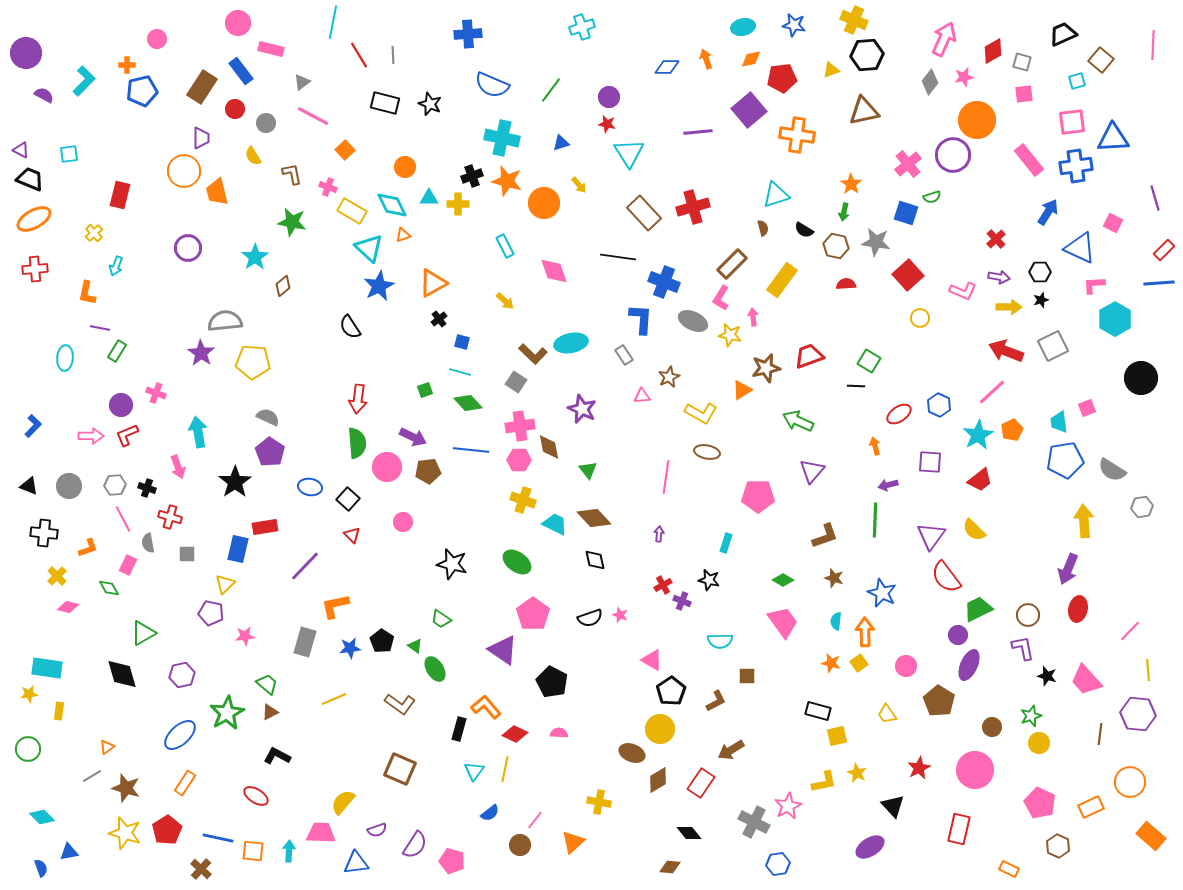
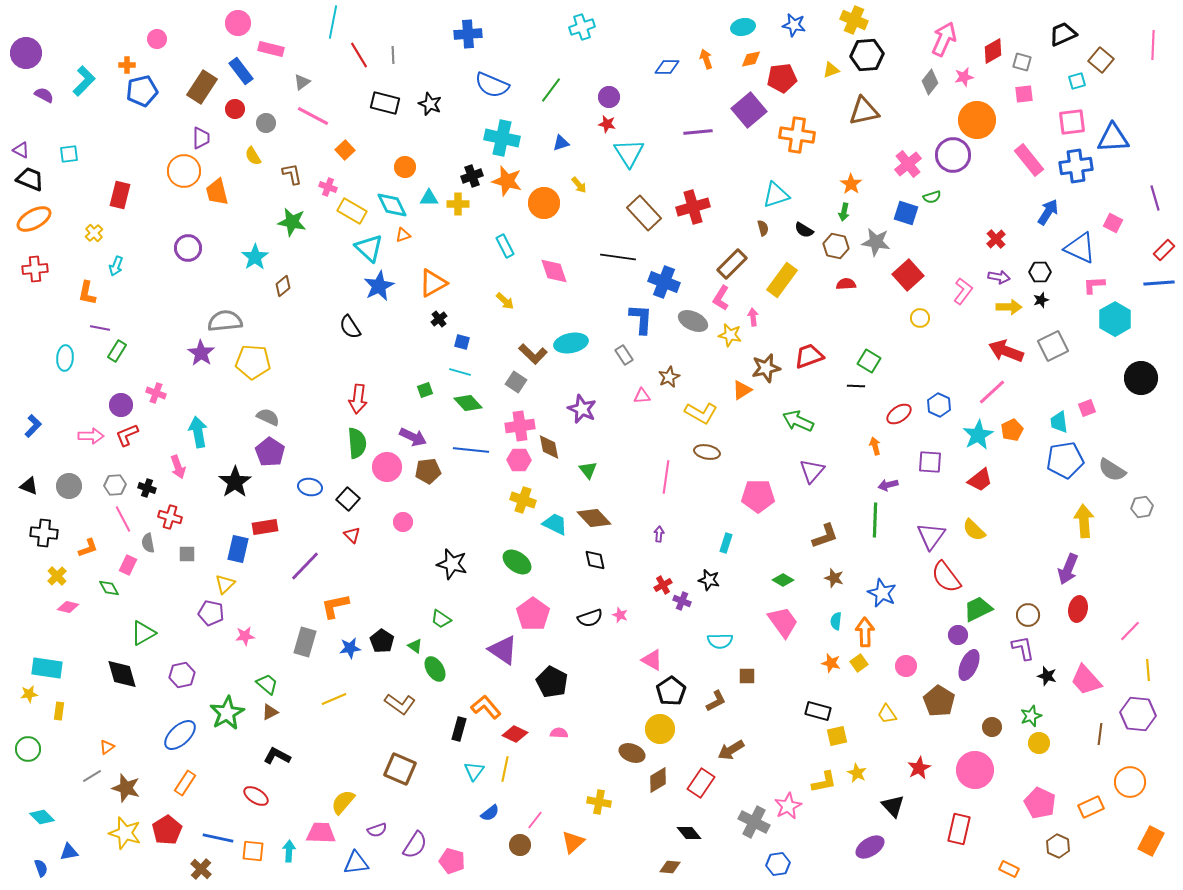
pink L-shape at (963, 291): rotated 76 degrees counterclockwise
orange rectangle at (1151, 836): moved 5 px down; rotated 76 degrees clockwise
